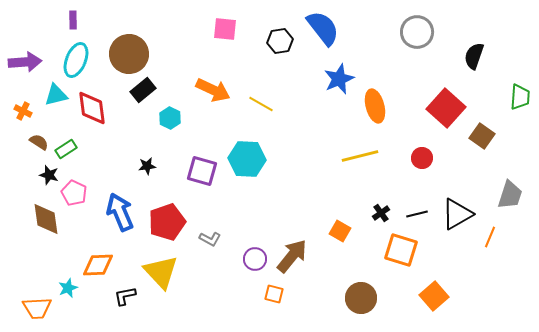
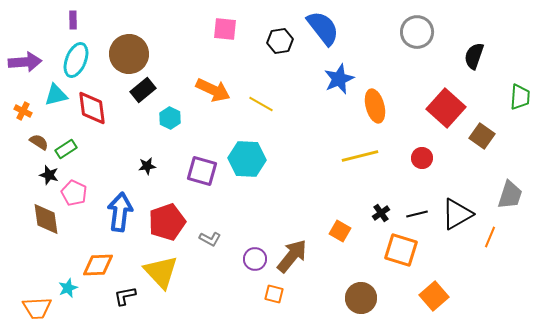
blue arrow at (120, 212): rotated 30 degrees clockwise
